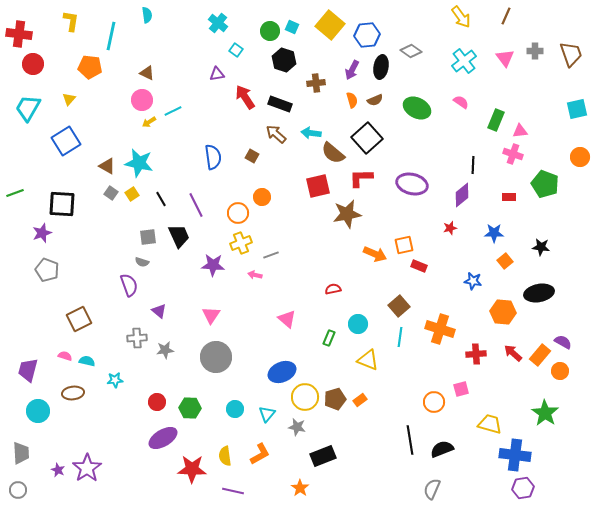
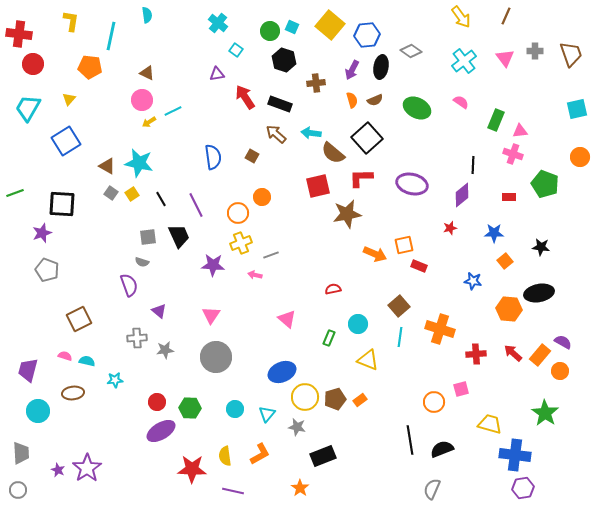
orange hexagon at (503, 312): moved 6 px right, 3 px up
purple ellipse at (163, 438): moved 2 px left, 7 px up
